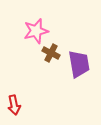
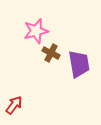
red arrow: rotated 132 degrees counterclockwise
